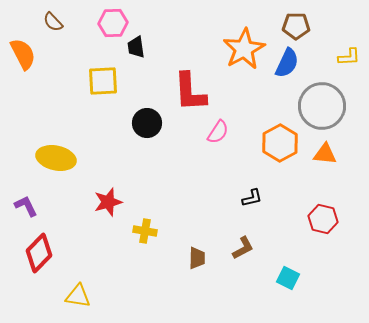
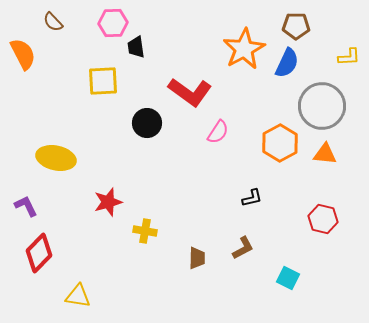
red L-shape: rotated 51 degrees counterclockwise
